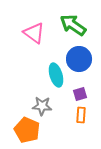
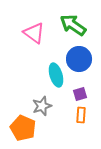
gray star: rotated 24 degrees counterclockwise
orange pentagon: moved 4 px left, 2 px up
